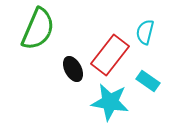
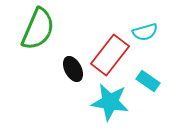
cyan semicircle: rotated 120 degrees counterclockwise
